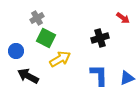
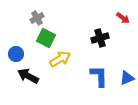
blue circle: moved 3 px down
blue L-shape: moved 1 px down
